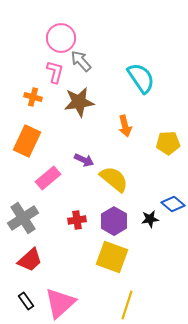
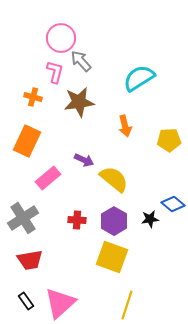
cyan semicircle: moved 2 px left; rotated 88 degrees counterclockwise
yellow pentagon: moved 1 px right, 3 px up
red cross: rotated 12 degrees clockwise
red trapezoid: rotated 32 degrees clockwise
